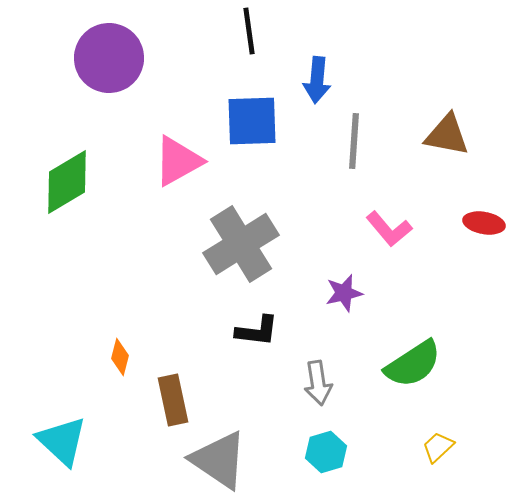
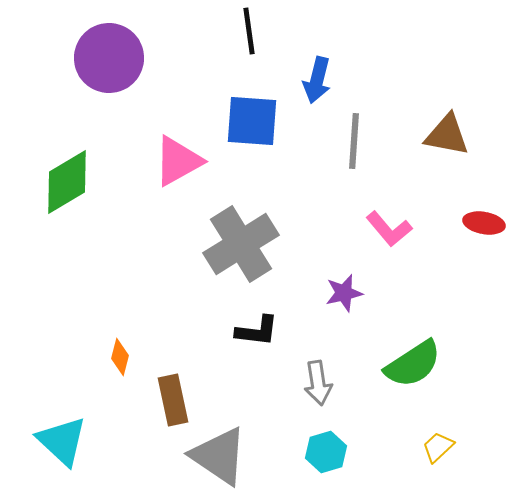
blue arrow: rotated 9 degrees clockwise
blue square: rotated 6 degrees clockwise
gray triangle: moved 4 px up
